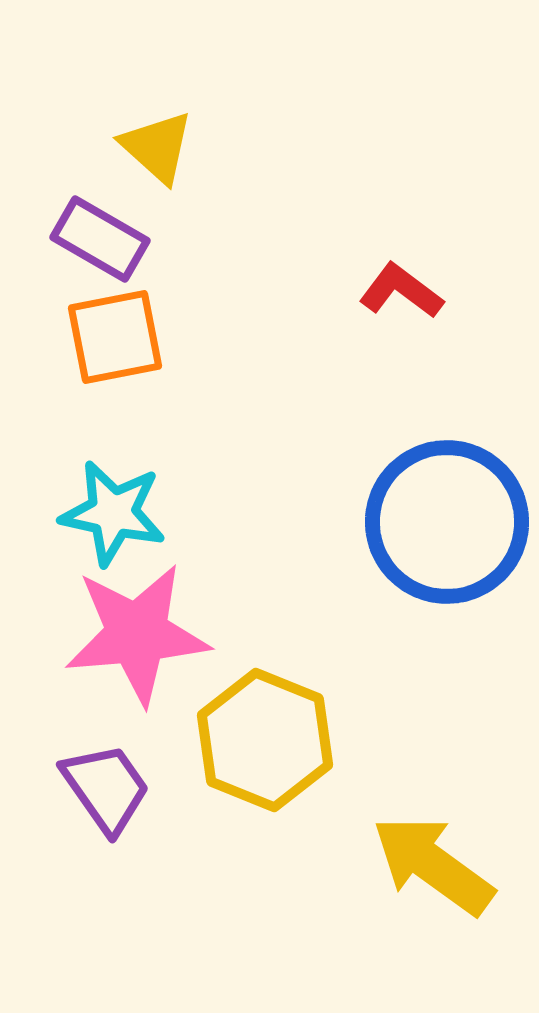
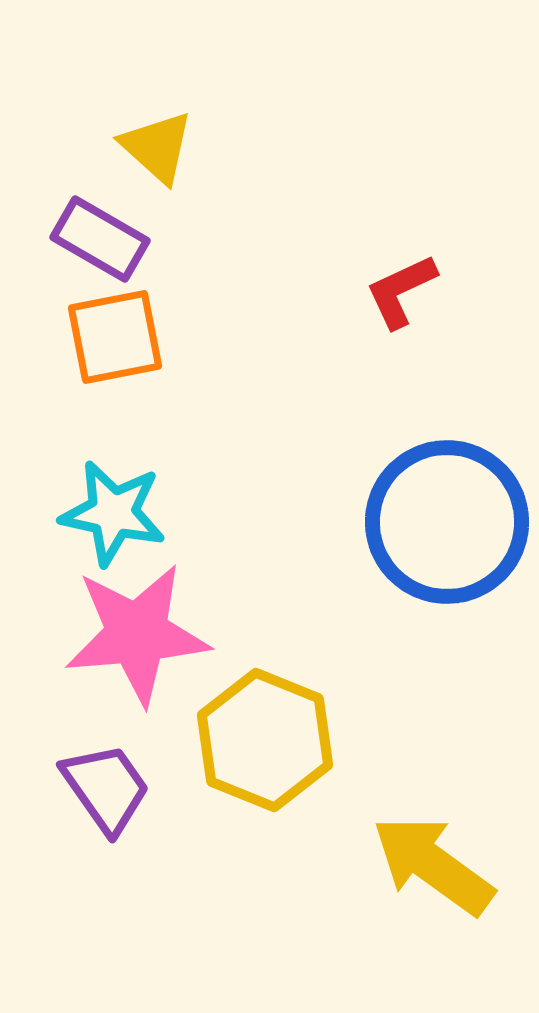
red L-shape: rotated 62 degrees counterclockwise
